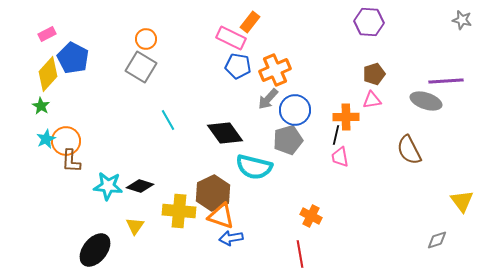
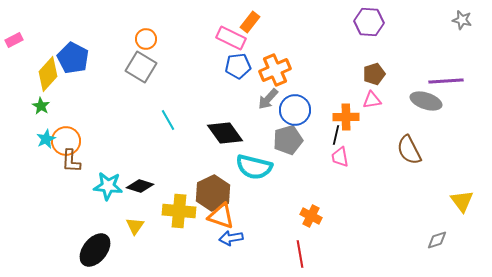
pink rectangle at (47, 34): moved 33 px left, 6 px down
blue pentagon at (238, 66): rotated 15 degrees counterclockwise
